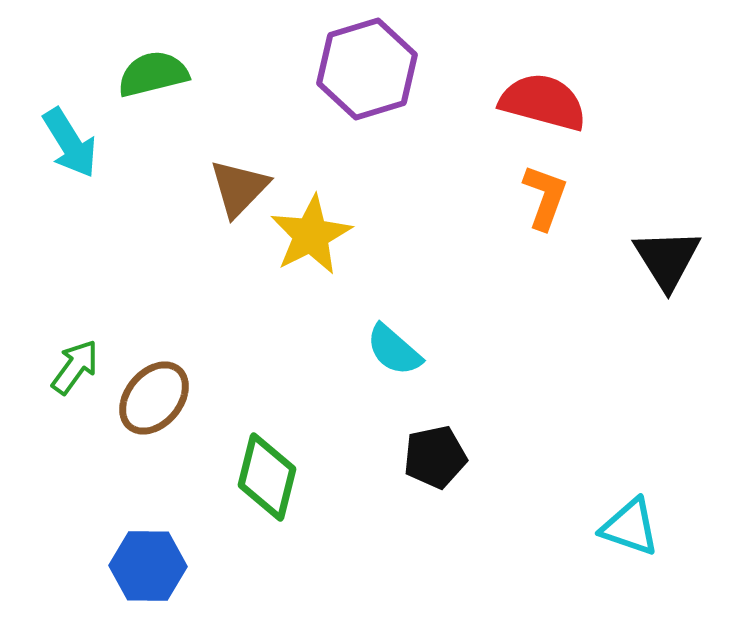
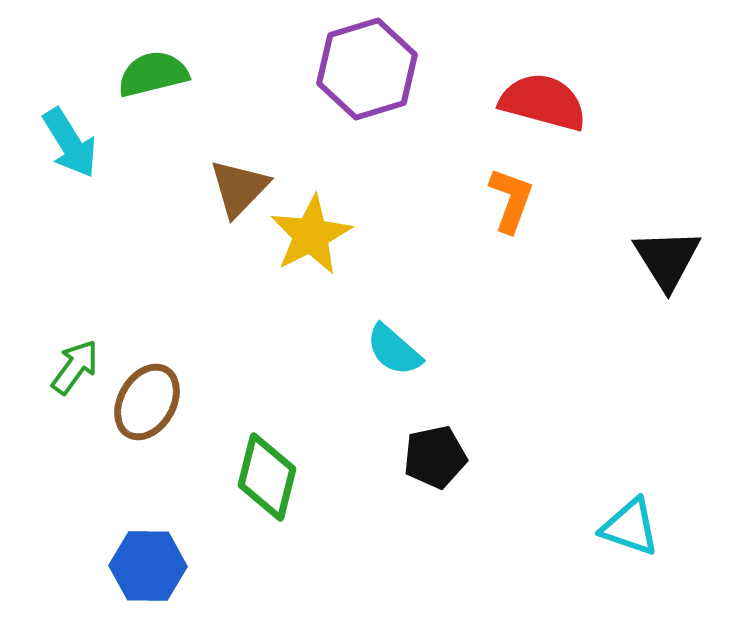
orange L-shape: moved 34 px left, 3 px down
brown ellipse: moved 7 px left, 4 px down; rotated 10 degrees counterclockwise
